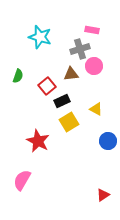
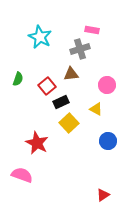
cyan star: rotated 10 degrees clockwise
pink circle: moved 13 px right, 19 px down
green semicircle: moved 3 px down
black rectangle: moved 1 px left, 1 px down
yellow square: moved 1 px down; rotated 12 degrees counterclockwise
red star: moved 1 px left, 2 px down
pink semicircle: moved 5 px up; rotated 80 degrees clockwise
